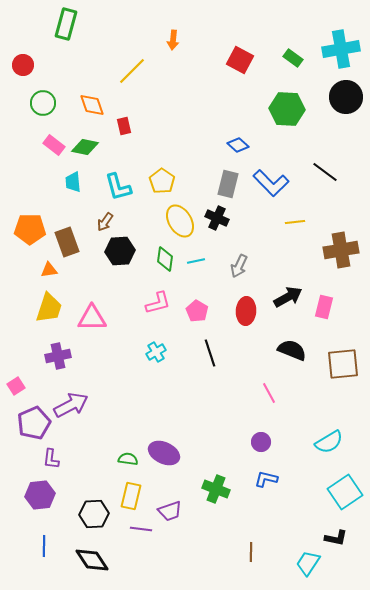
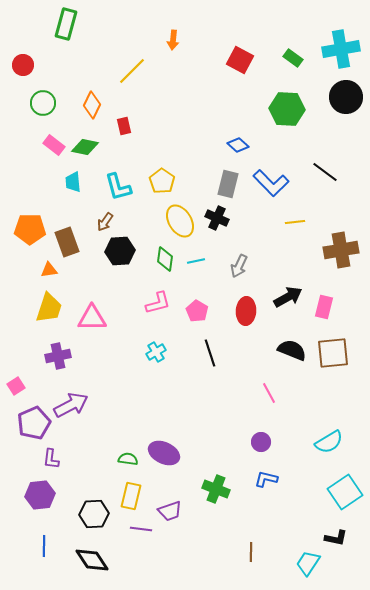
orange diamond at (92, 105): rotated 44 degrees clockwise
brown square at (343, 364): moved 10 px left, 11 px up
